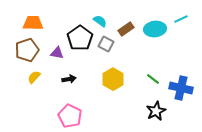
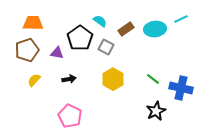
gray square: moved 3 px down
yellow semicircle: moved 3 px down
